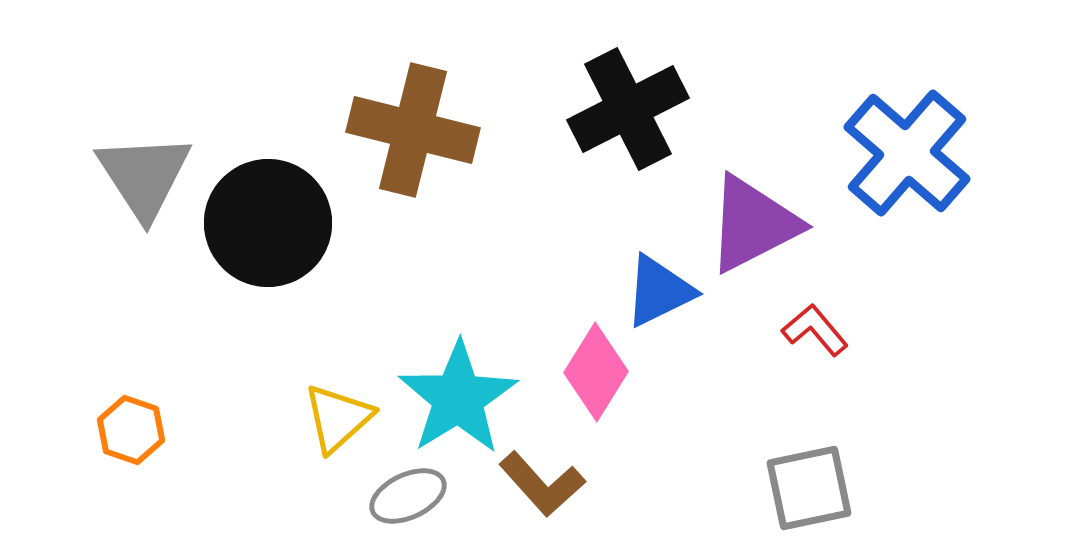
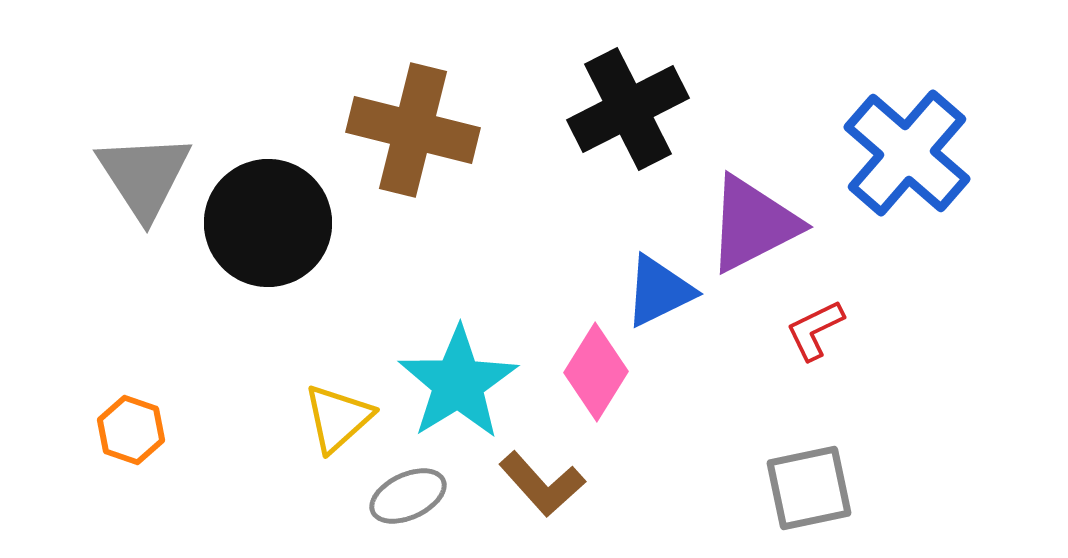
red L-shape: rotated 76 degrees counterclockwise
cyan star: moved 15 px up
